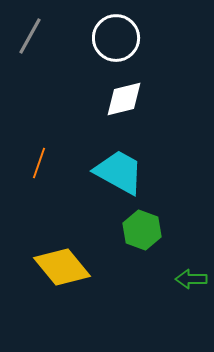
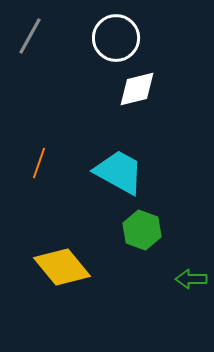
white diamond: moved 13 px right, 10 px up
